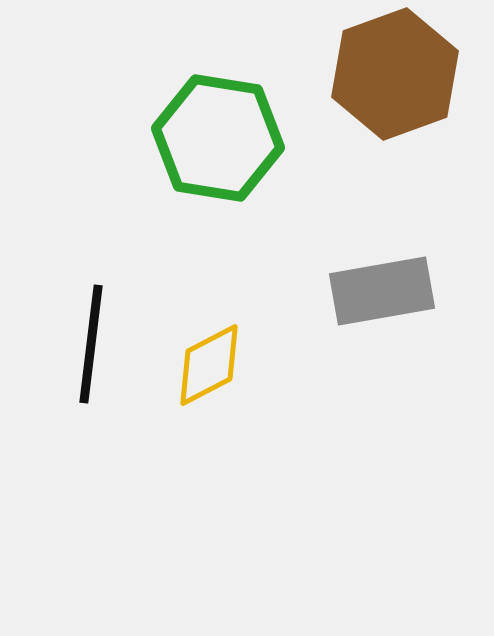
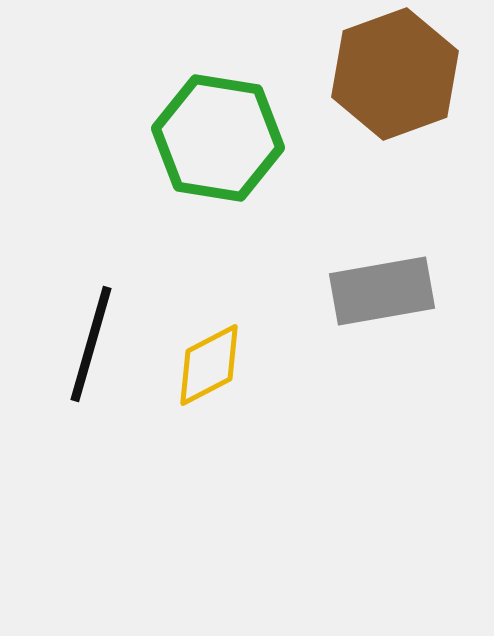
black line: rotated 9 degrees clockwise
